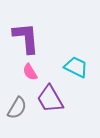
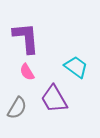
cyan trapezoid: rotated 10 degrees clockwise
pink semicircle: moved 3 px left
purple trapezoid: moved 4 px right
